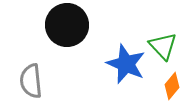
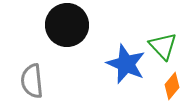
gray semicircle: moved 1 px right
